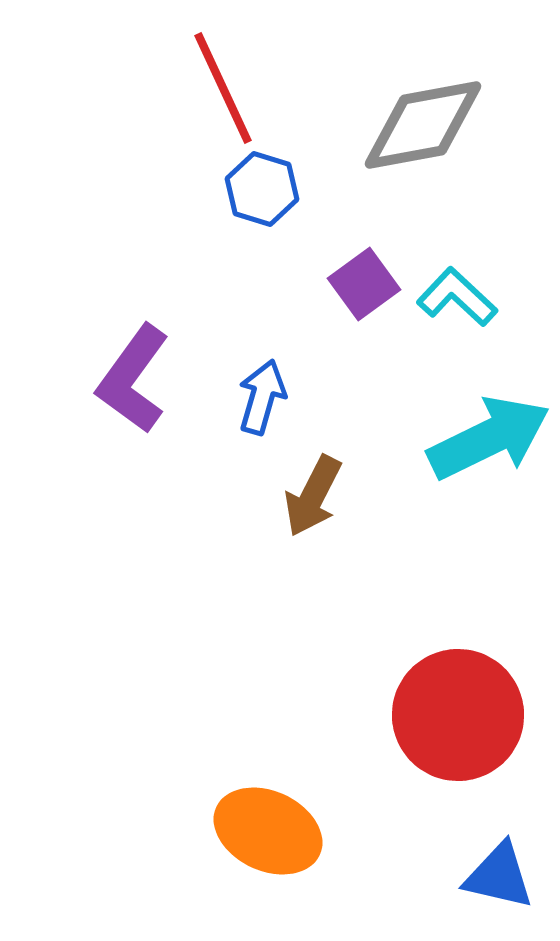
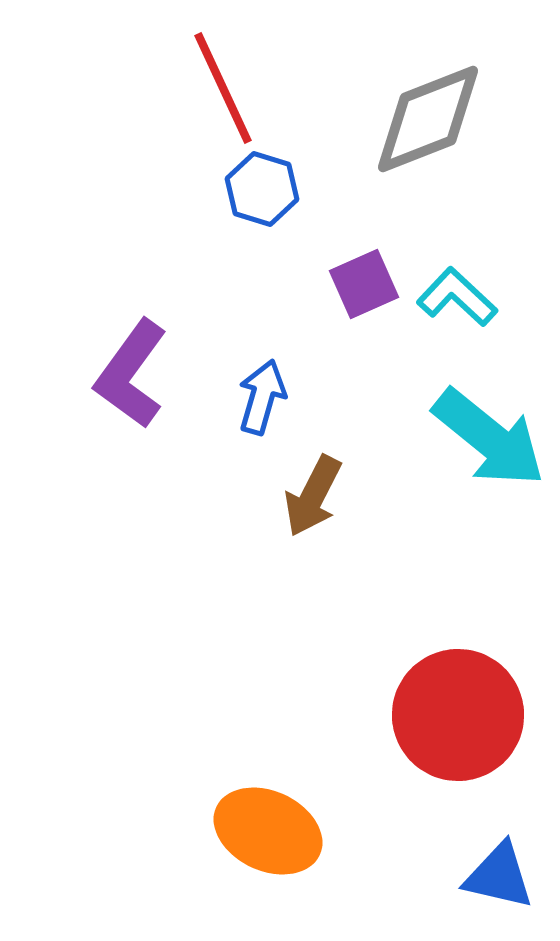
gray diamond: moved 5 px right, 6 px up; rotated 11 degrees counterclockwise
purple square: rotated 12 degrees clockwise
purple L-shape: moved 2 px left, 5 px up
cyan arrow: rotated 65 degrees clockwise
